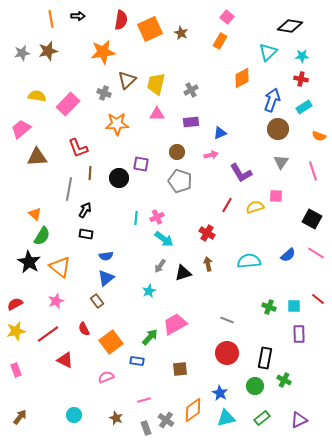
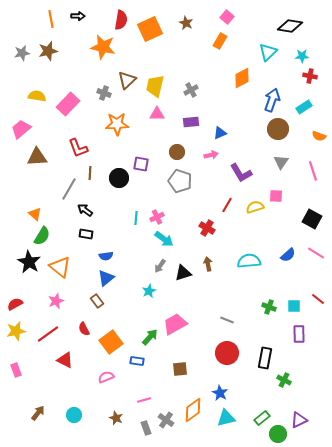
brown star at (181, 33): moved 5 px right, 10 px up
orange star at (103, 52): moved 5 px up; rotated 20 degrees clockwise
red cross at (301, 79): moved 9 px right, 3 px up
yellow trapezoid at (156, 84): moved 1 px left, 2 px down
gray line at (69, 189): rotated 20 degrees clockwise
black arrow at (85, 210): rotated 84 degrees counterclockwise
red cross at (207, 233): moved 5 px up
green circle at (255, 386): moved 23 px right, 48 px down
brown arrow at (20, 417): moved 18 px right, 4 px up
